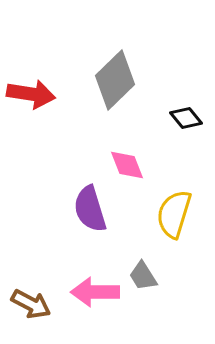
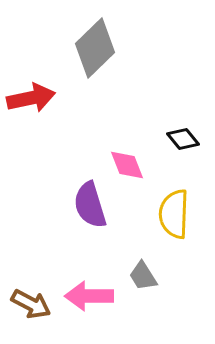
gray diamond: moved 20 px left, 32 px up
red arrow: moved 4 px down; rotated 21 degrees counterclockwise
black diamond: moved 3 px left, 21 px down
purple semicircle: moved 4 px up
yellow semicircle: rotated 15 degrees counterclockwise
pink arrow: moved 6 px left, 4 px down
